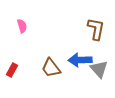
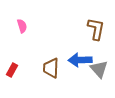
brown trapezoid: rotated 40 degrees clockwise
